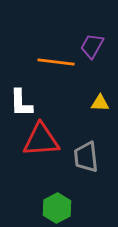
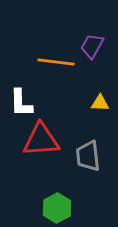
gray trapezoid: moved 2 px right, 1 px up
